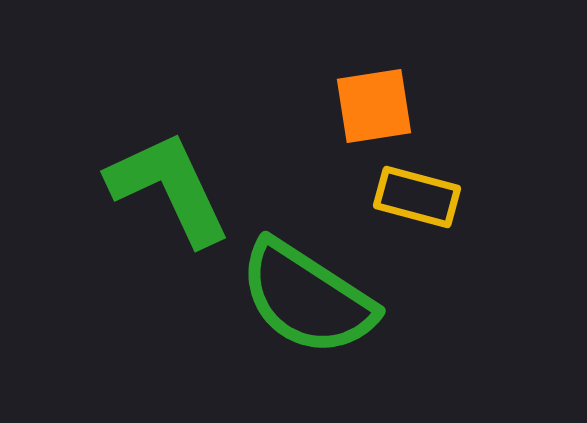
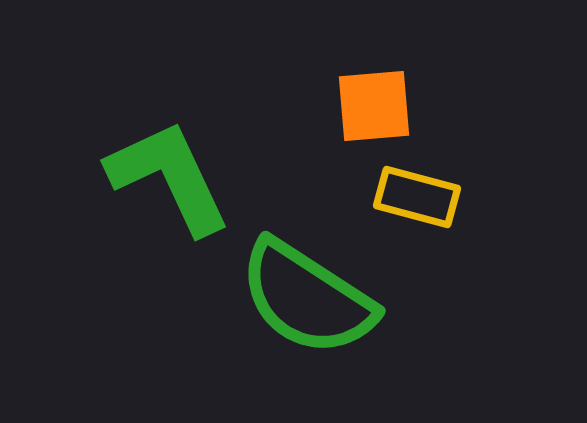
orange square: rotated 4 degrees clockwise
green L-shape: moved 11 px up
